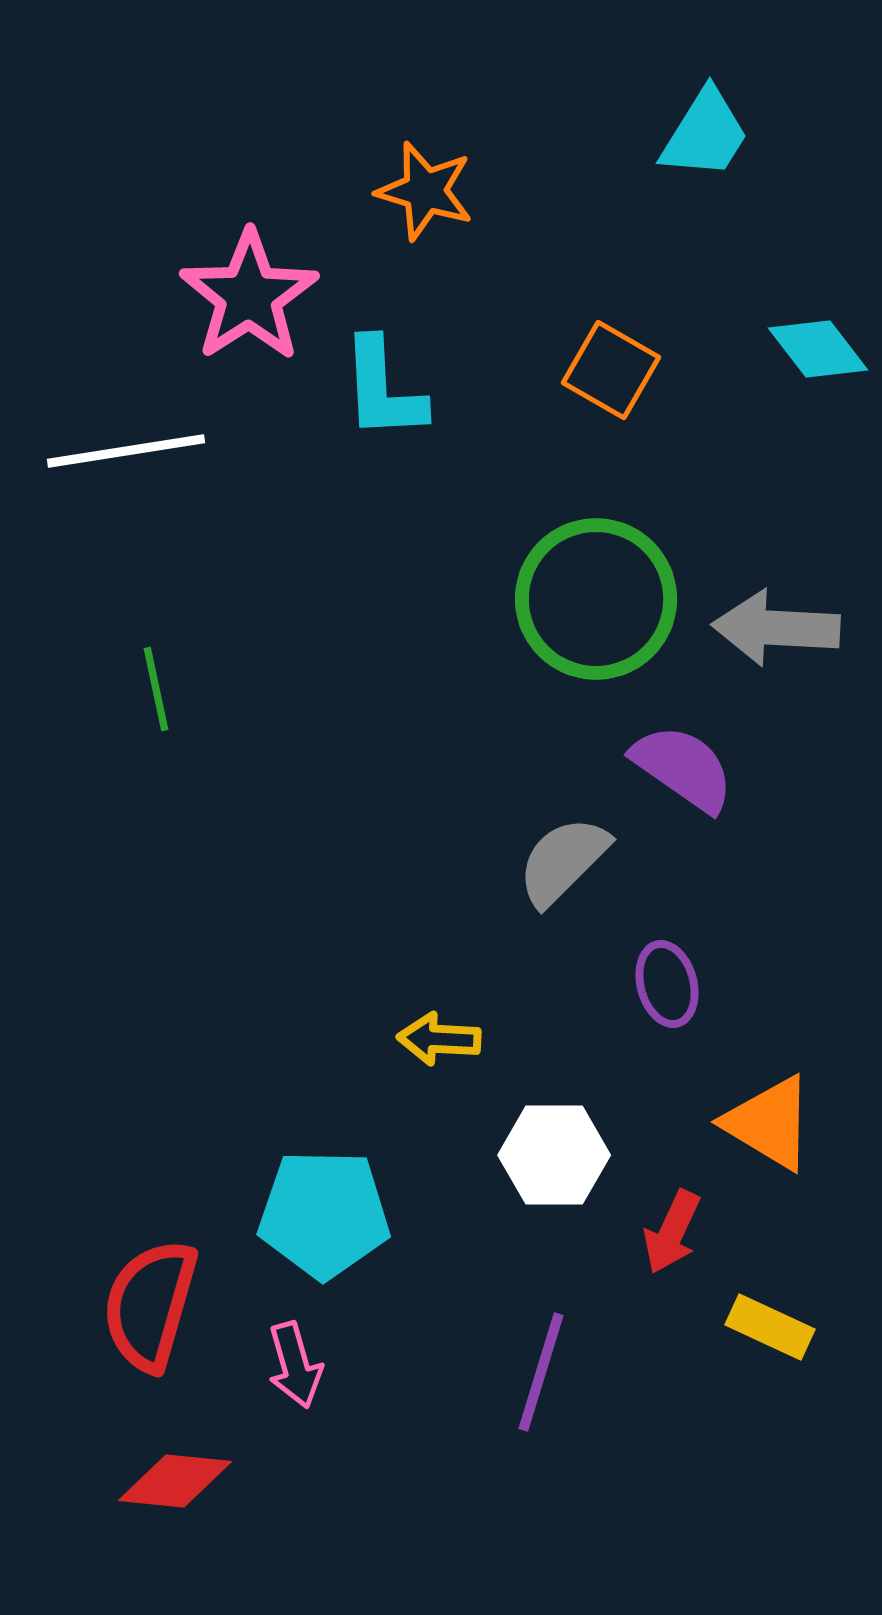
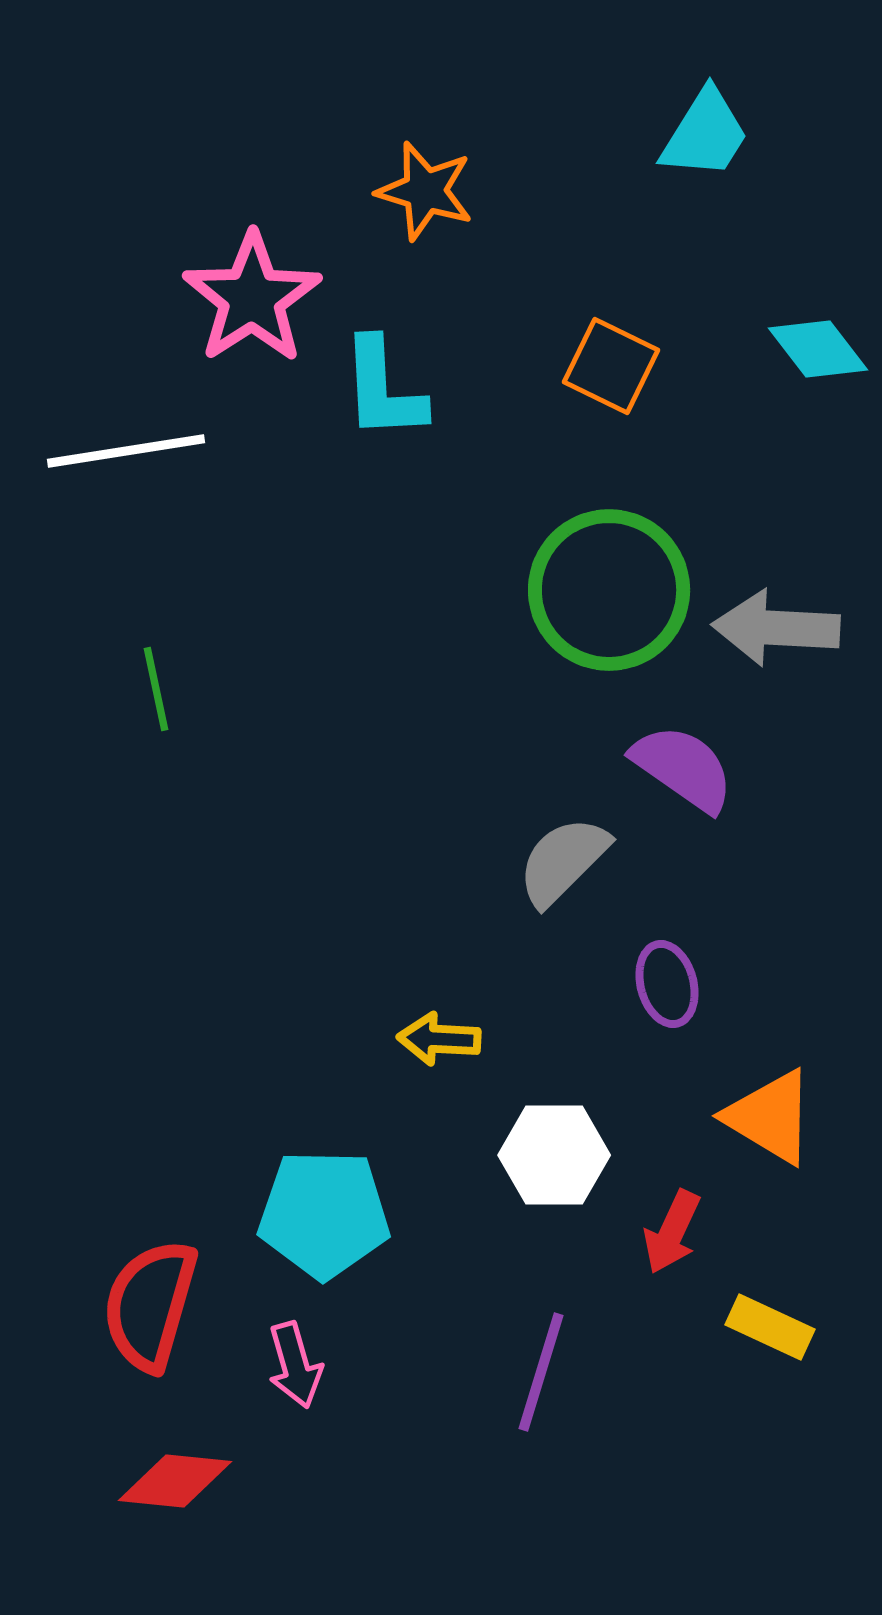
pink star: moved 3 px right, 2 px down
orange square: moved 4 px up; rotated 4 degrees counterclockwise
green circle: moved 13 px right, 9 px up
orange triangle: moved 1 px right, 6 px up
